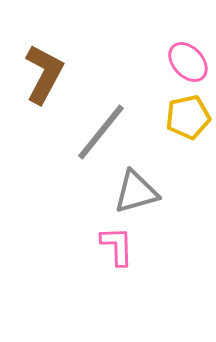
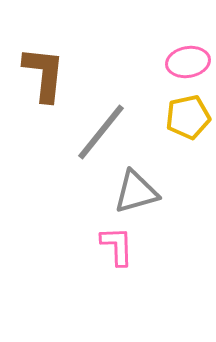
pink ellipse: rotated 57 degrees counterclockwise
brown L-shape: rotated 22 degrees counterclockwise
